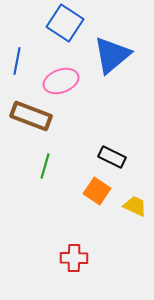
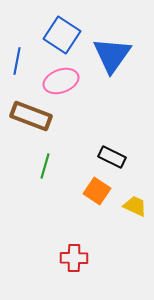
blue square: moved 3 px left, 12 px down
blue triangle: rotated 15 degrees counterclockwise
